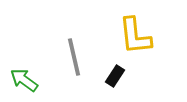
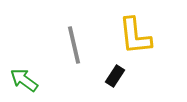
gray line: moved 12 px up
